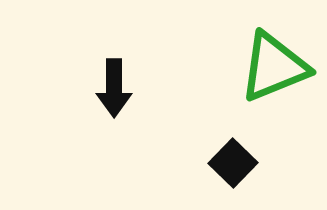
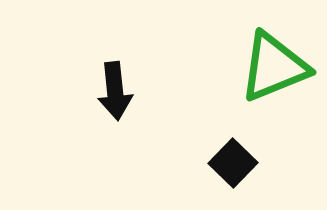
black arrow: moved 1 px right, 3 px down; rotated 6 degrees counterclockwise
